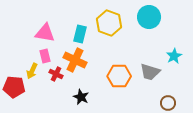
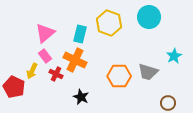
pink triangle: rotated 50 degrees counterclockwise
pink rectangle: rotated 24 degrees counterclockwise
gray trapezoid: moved 2 px left
red pentagon: rotated 20 degrees clockwise
